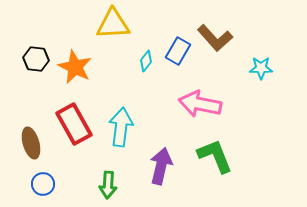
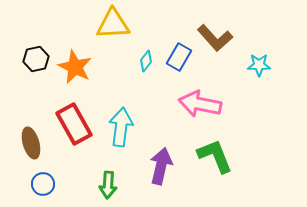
blue rectangle: moved 1 px right, 6 px down
black hexagon: rotated 20 degrees counterclockwise
cyan star: moved 2 px left, 3 px up
